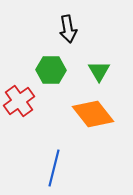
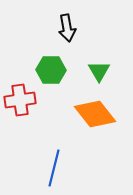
black arrow: moved 1 px left, 1 px up
red cross: moved 1 px right, 1 px up; rotated 28 degrees clockwise
orange diamond: moved 2 px right
